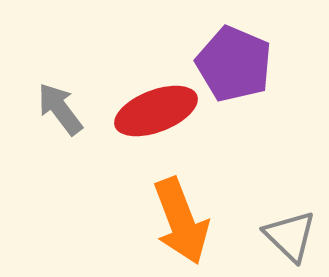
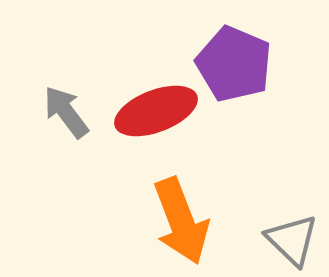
gray arrow: moved 6 px right, 3 px down
gray triangle: moved 2 px right, 4 px down
